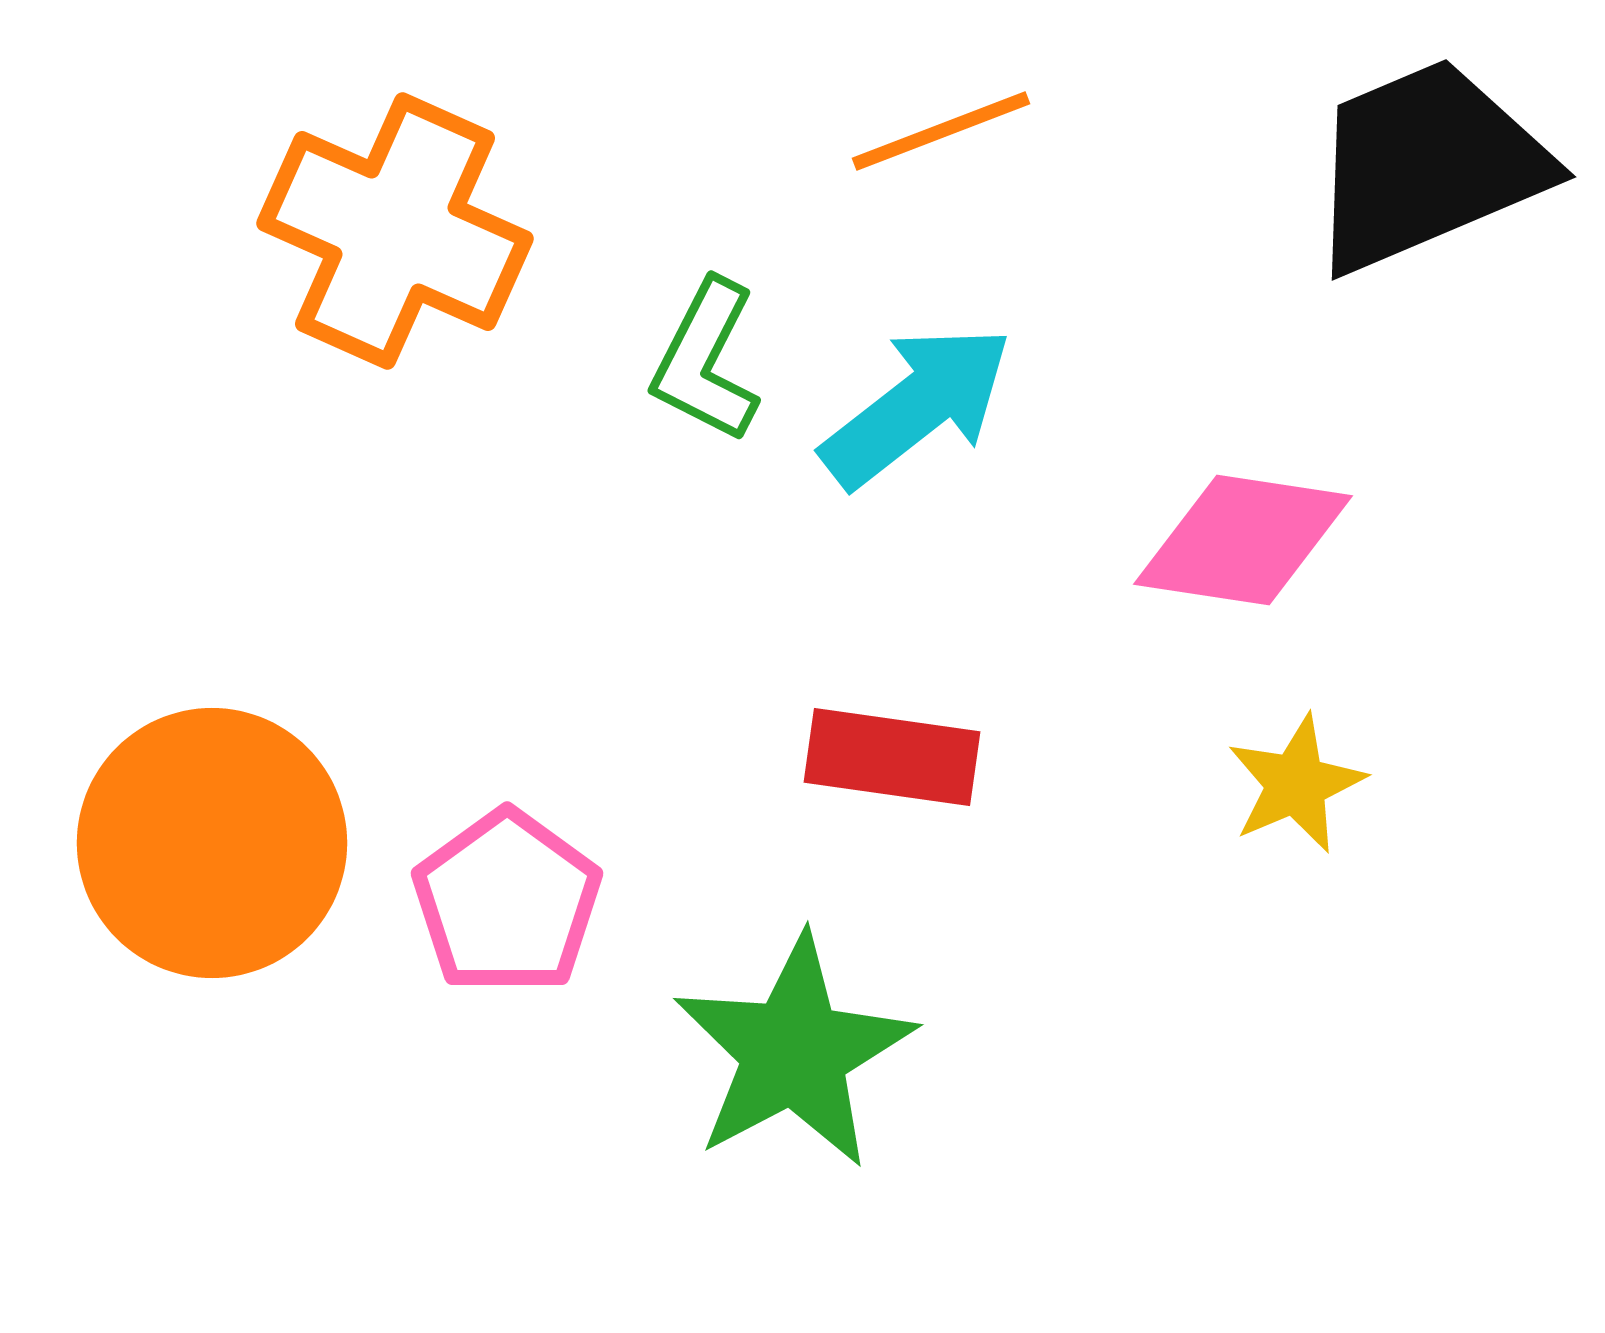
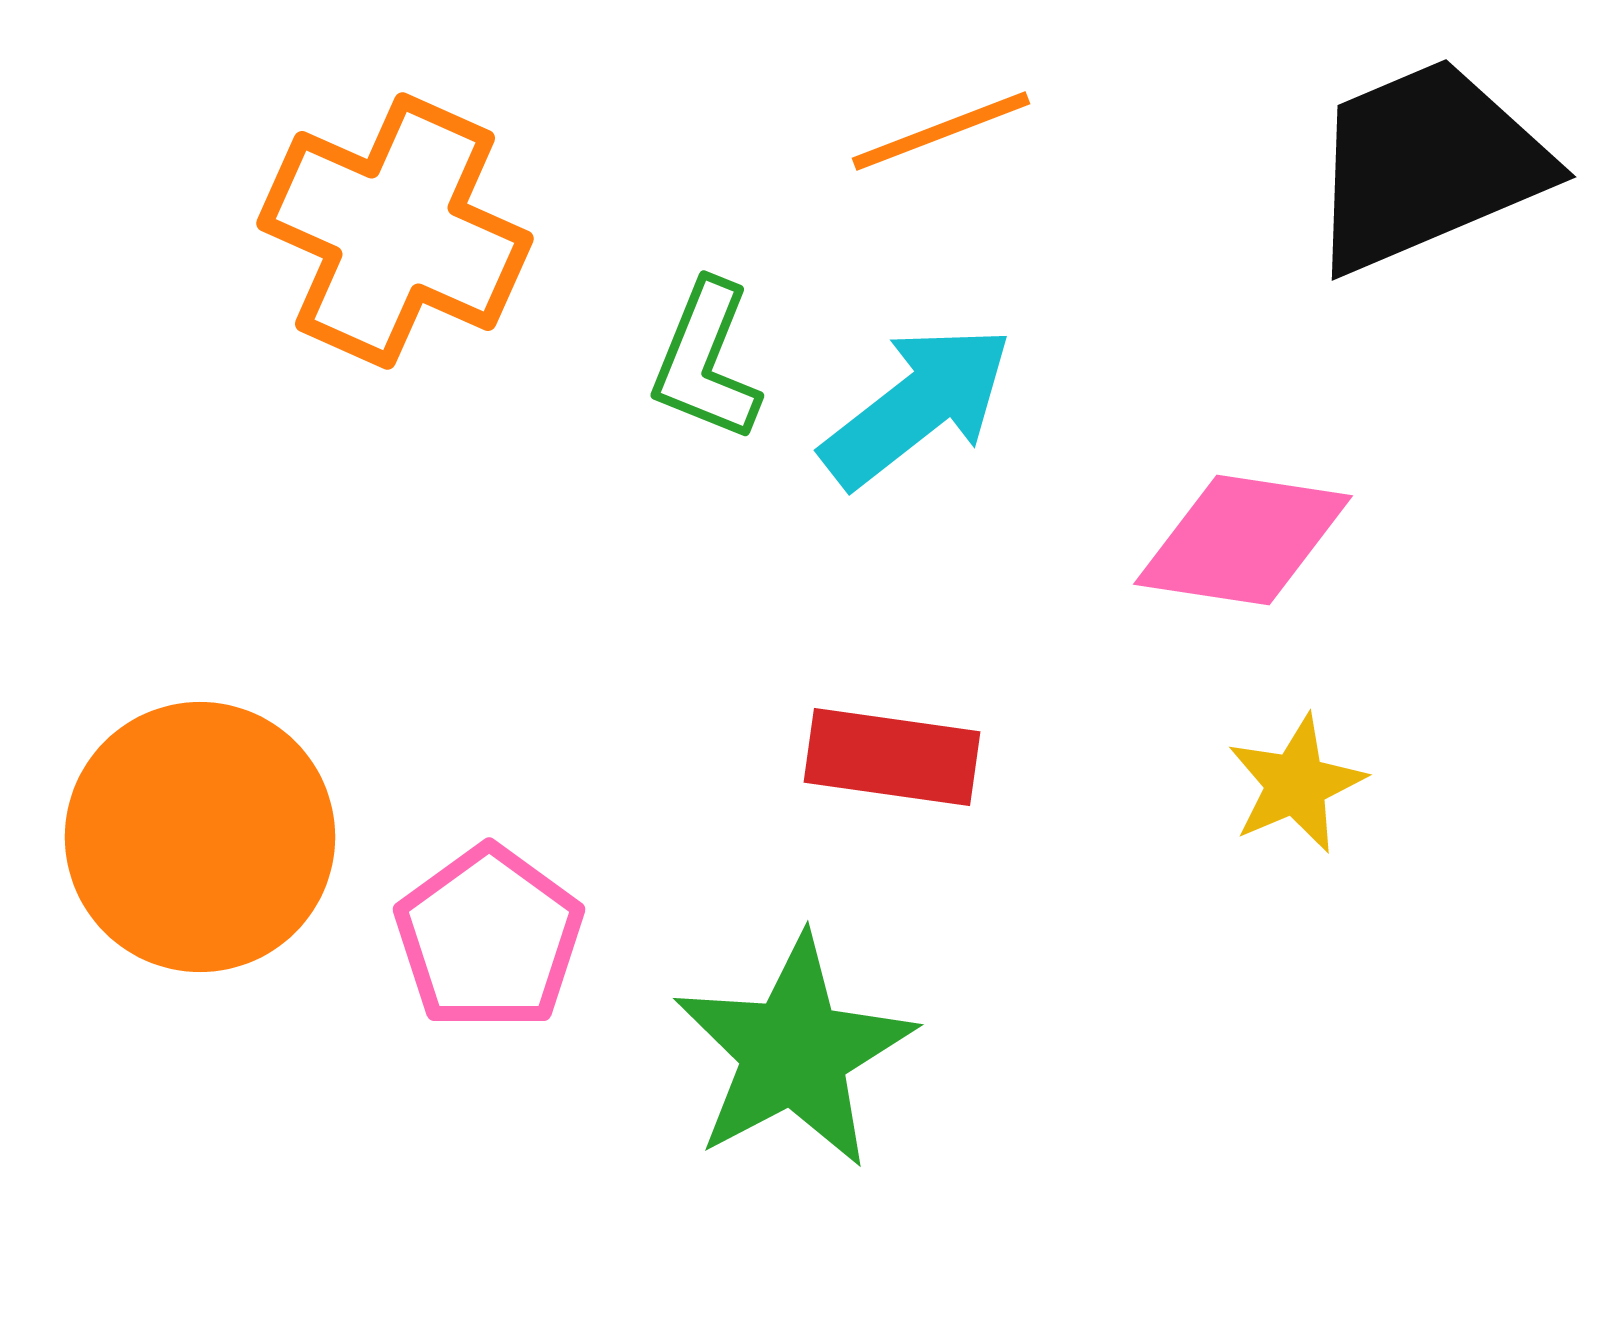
green L-shape: rotated 5 degrees counterclockwise
orange circle: moved 12 px left, 6 px up
pink pentagon: moved 18 px left, 36 px down
